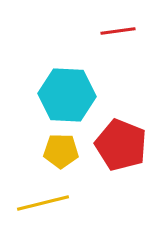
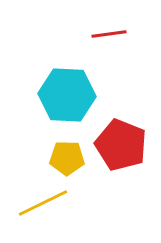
red line: moved 9 px left, 3 px down
yellow pentagon: moved 6 px right, 7 px down
yellow line: rotated 12 degrees counterclockwise
